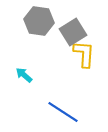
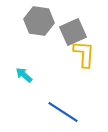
gray square: rotated 8 degrees clockwise
